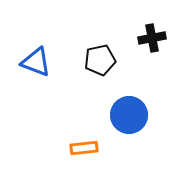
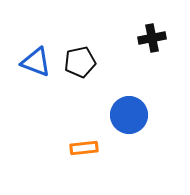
black pentagon: moved 20 px left, 2 px down
